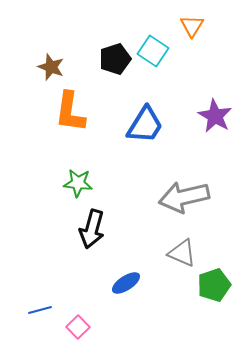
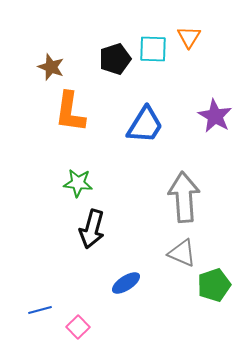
orange triangle: moved 3 px left, 11 px down
cyan square: moved 2 px up; rotated 32 degrees counterclockwise
gray arrow: rotated 99 degrees clockwise
